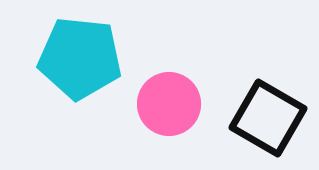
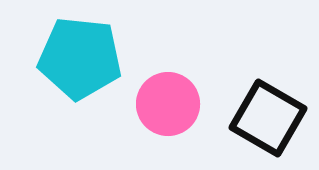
pink circle: moved 1 px left
